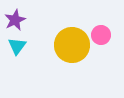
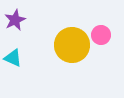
cyan triangle: moved 4 px left, 12 px down; rotated 42 degrees counterclockwise
